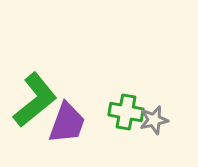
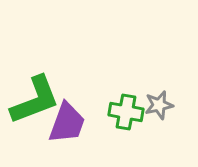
green L-shape: rotated 18 degrees clockwise
gray star: moved 5 px right, 15 px up
